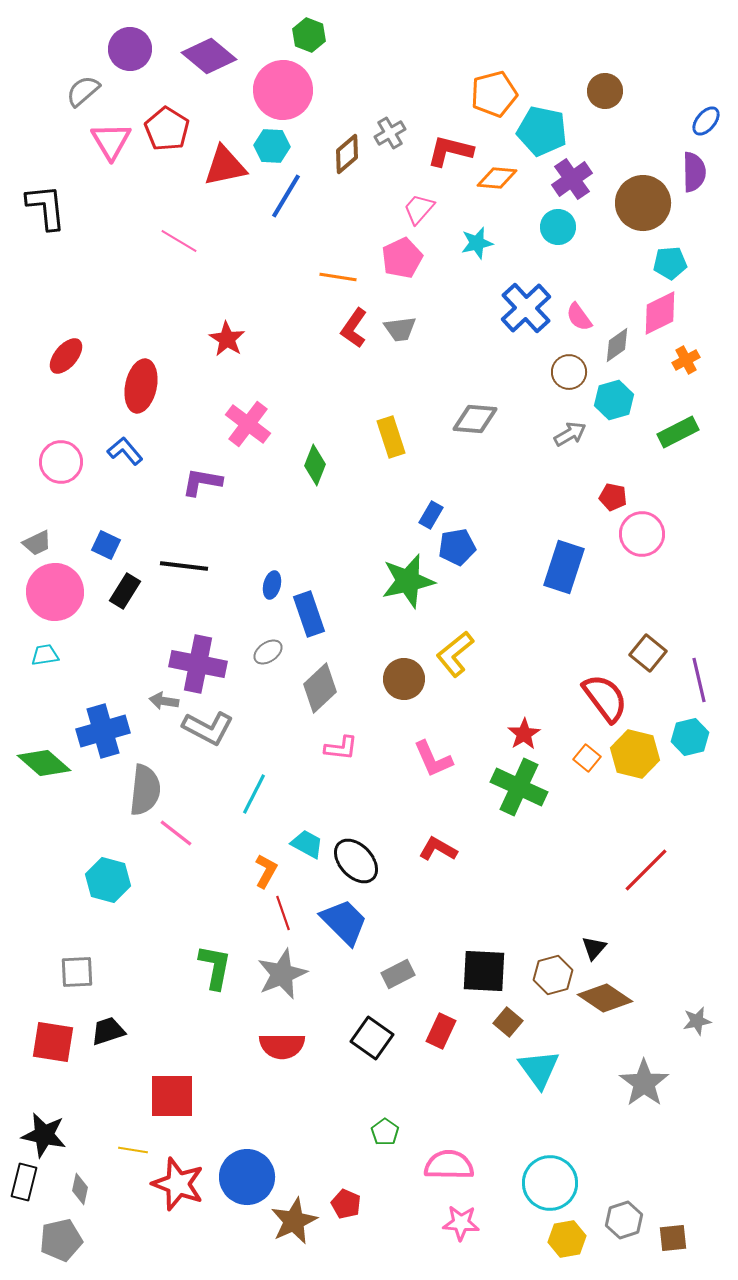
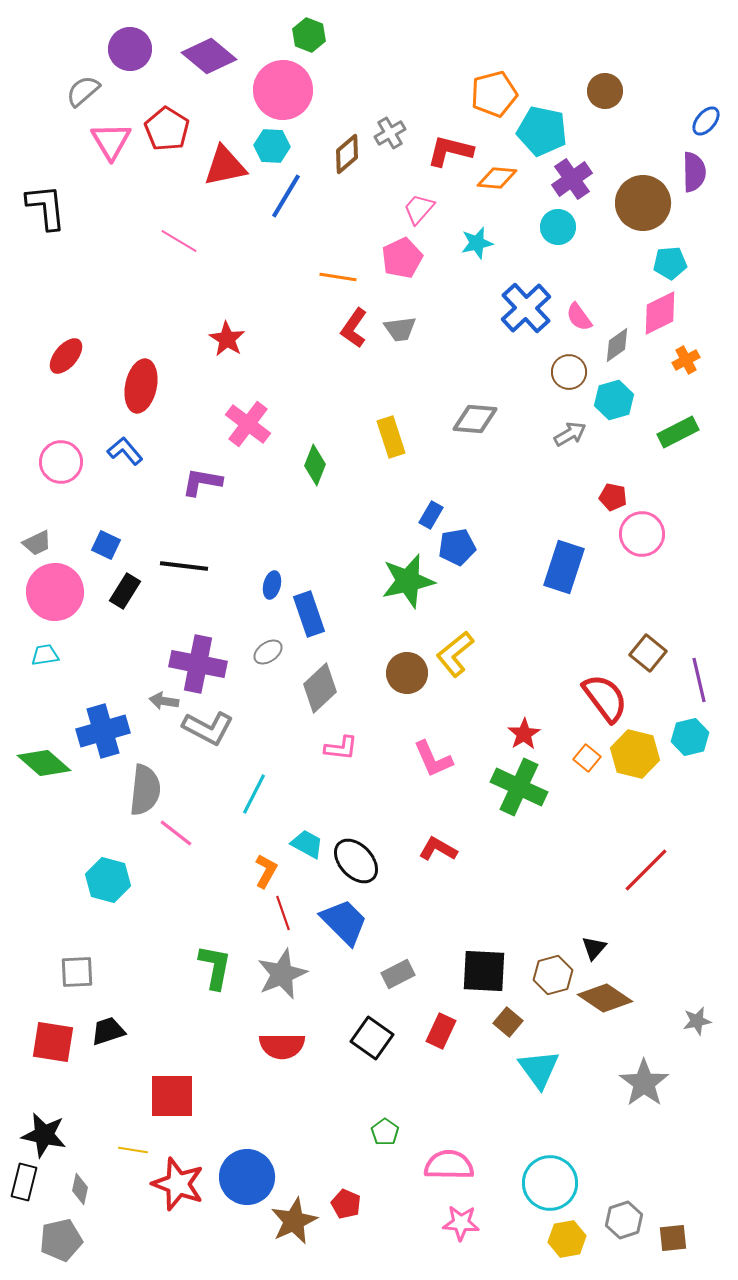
brown circle at (404, 679): moved 3 px right, 6 px up
